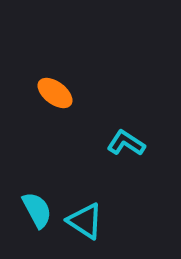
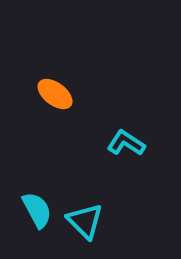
orange ellipse: moved 1 px down
cyan triangle: rotated 12 degrees clockwise
